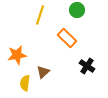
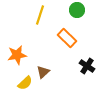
yellow semicircle: rotated 140 degrees counterclockwise
